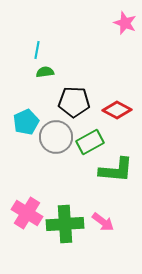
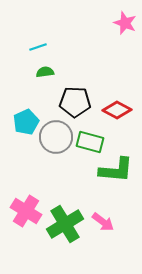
cyan line: moved 1 px right, 3 px up; rotated 60 degrees clockwise
black pentagon: moved 1 px right
green rectangle: rotated 44 degrees clockwise
pink cross: moved 1 px left, 2 px up
green cross: rotated 27 degrees counterclockwise
